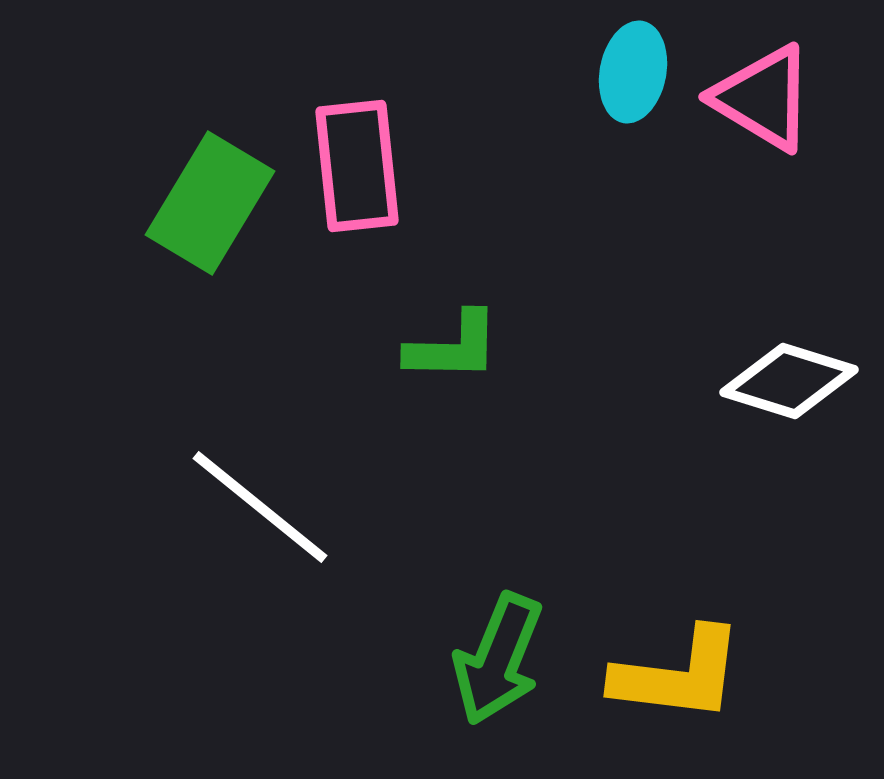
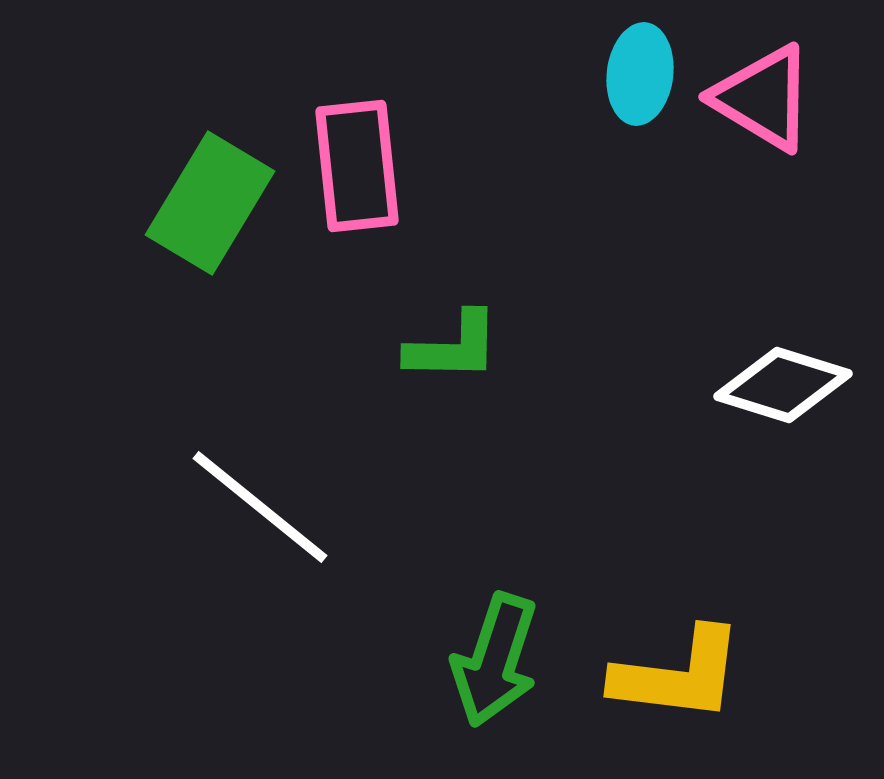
cyan ellipse: moved 7 px right, 2 px down; rotated 4 degrees counterclockwise
white diamond: moved 6 px left, 4 px down
green arrow: moved 3 px left, 1 px down; rotated 4 degrees counterclockwise
